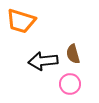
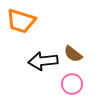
brown semicircle: rotated 36 degrees counterclockwise
pink circle: moved 2 px right
